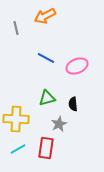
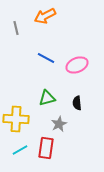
pink ellipse: moved 1 px up
black semicircle: moved 4 px right, 1 px up
cyan line: moved 2 px right, 1 px down
